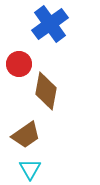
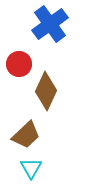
brown diamond: rotated 15 degrees clockwise
brown trapezoid: rotated 8 degrees counterclockwise
cyan triangle: moved 1 px right, 1 px up
